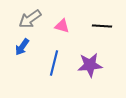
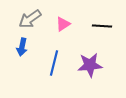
pink triangle: moved 1 px right, 2 px up; rotated 49 degrees counterclockwise
blue arrow: rotated 24 degrees counterclockwise
